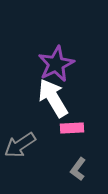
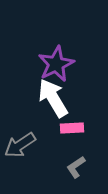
gray L-shape: moved 2 px left, 2 px up; rotated 20 degrees clockwise
